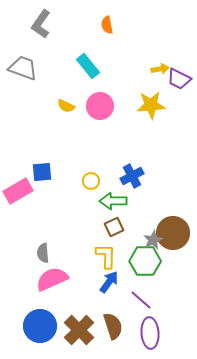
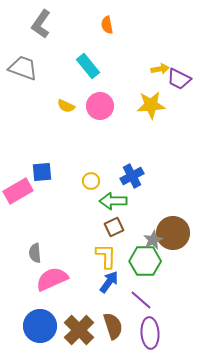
gray semicircle: moved 8 px left
